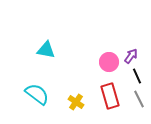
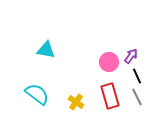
gray line: moved 2 px left, 2 px up
